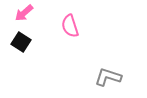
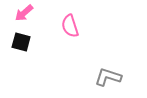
black square: rotated 18 degrees counterclockwise
